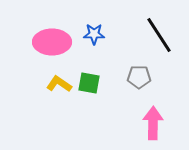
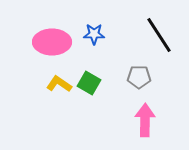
green square: rotated 20 degrees clockwise
pink arrow: moved 8 px left, 3 px up
